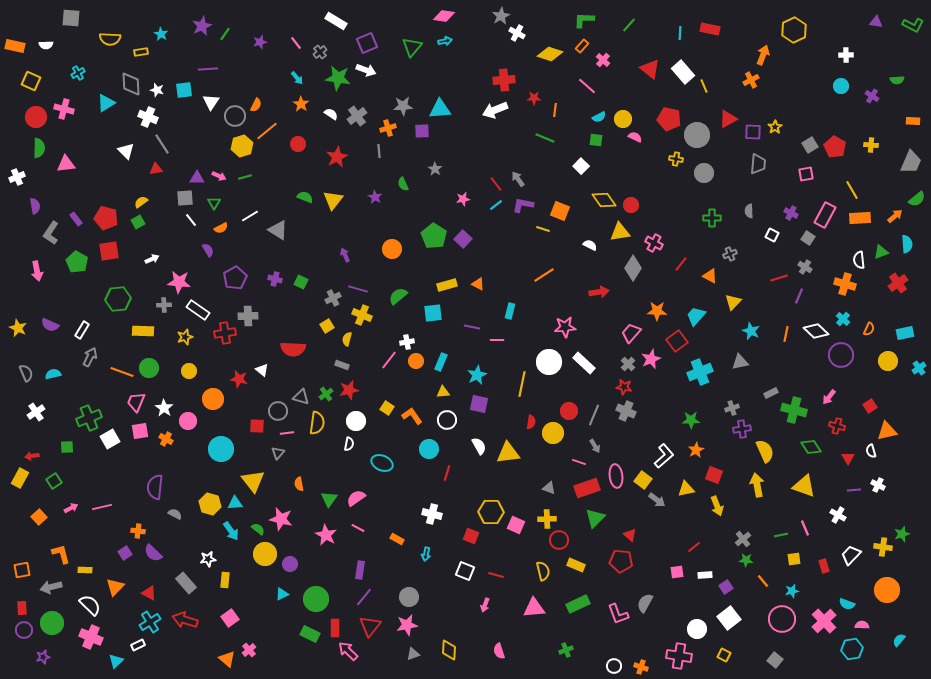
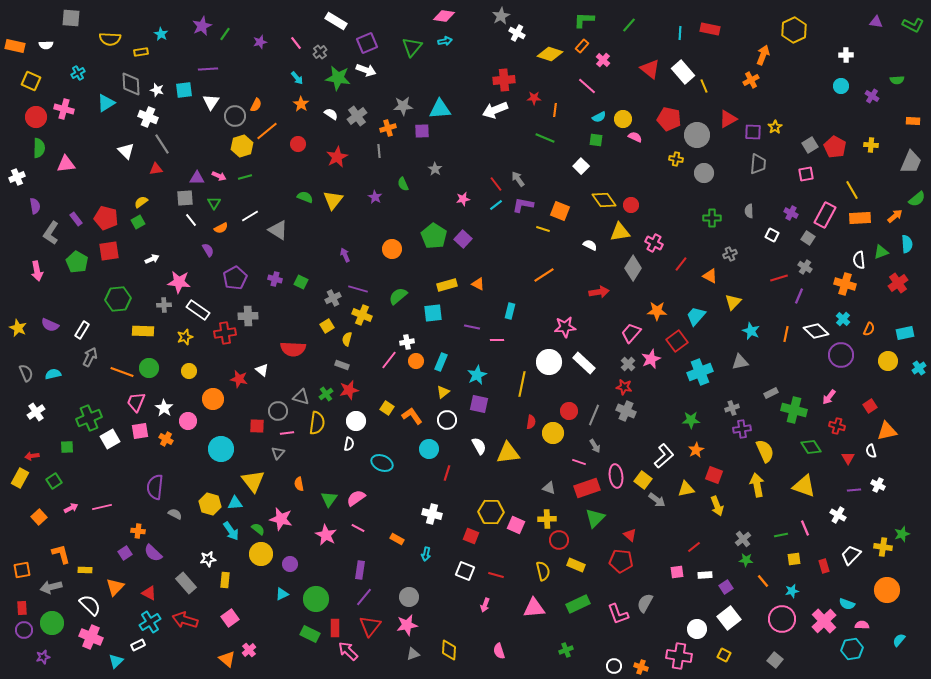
yellow triangle at (443, 392): rotated 32 degrees counterclockwise
yellow circle at (265, 554): moved 4 px left
